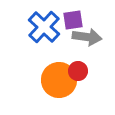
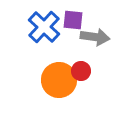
purple square: rotated 15 degrees clockwise
gray arrow: moved 8 px right
red circle: moved 3 px right
